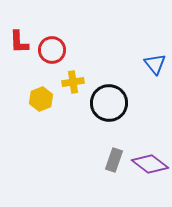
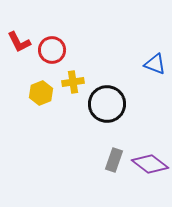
red L-shape: rotated 25 degrees counterclockwise
blue triangle: rotated 30 degrees counterclockwise
yellow hexagon: moved 6 px up
black circle: moved 2 px left, 1 px down
